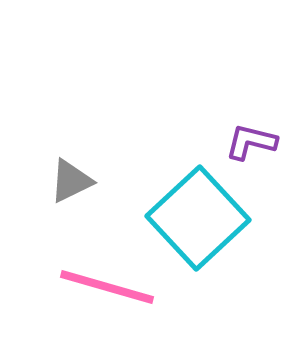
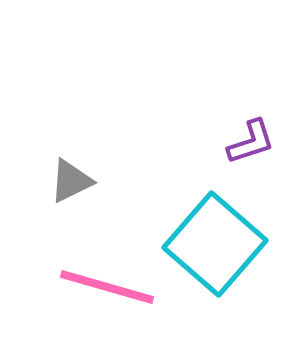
purple L-shape: rotated 148 degrees clockwise
cyan square: moved 17 px right, 26 px down; rotated 6 degrees counterclockwise
